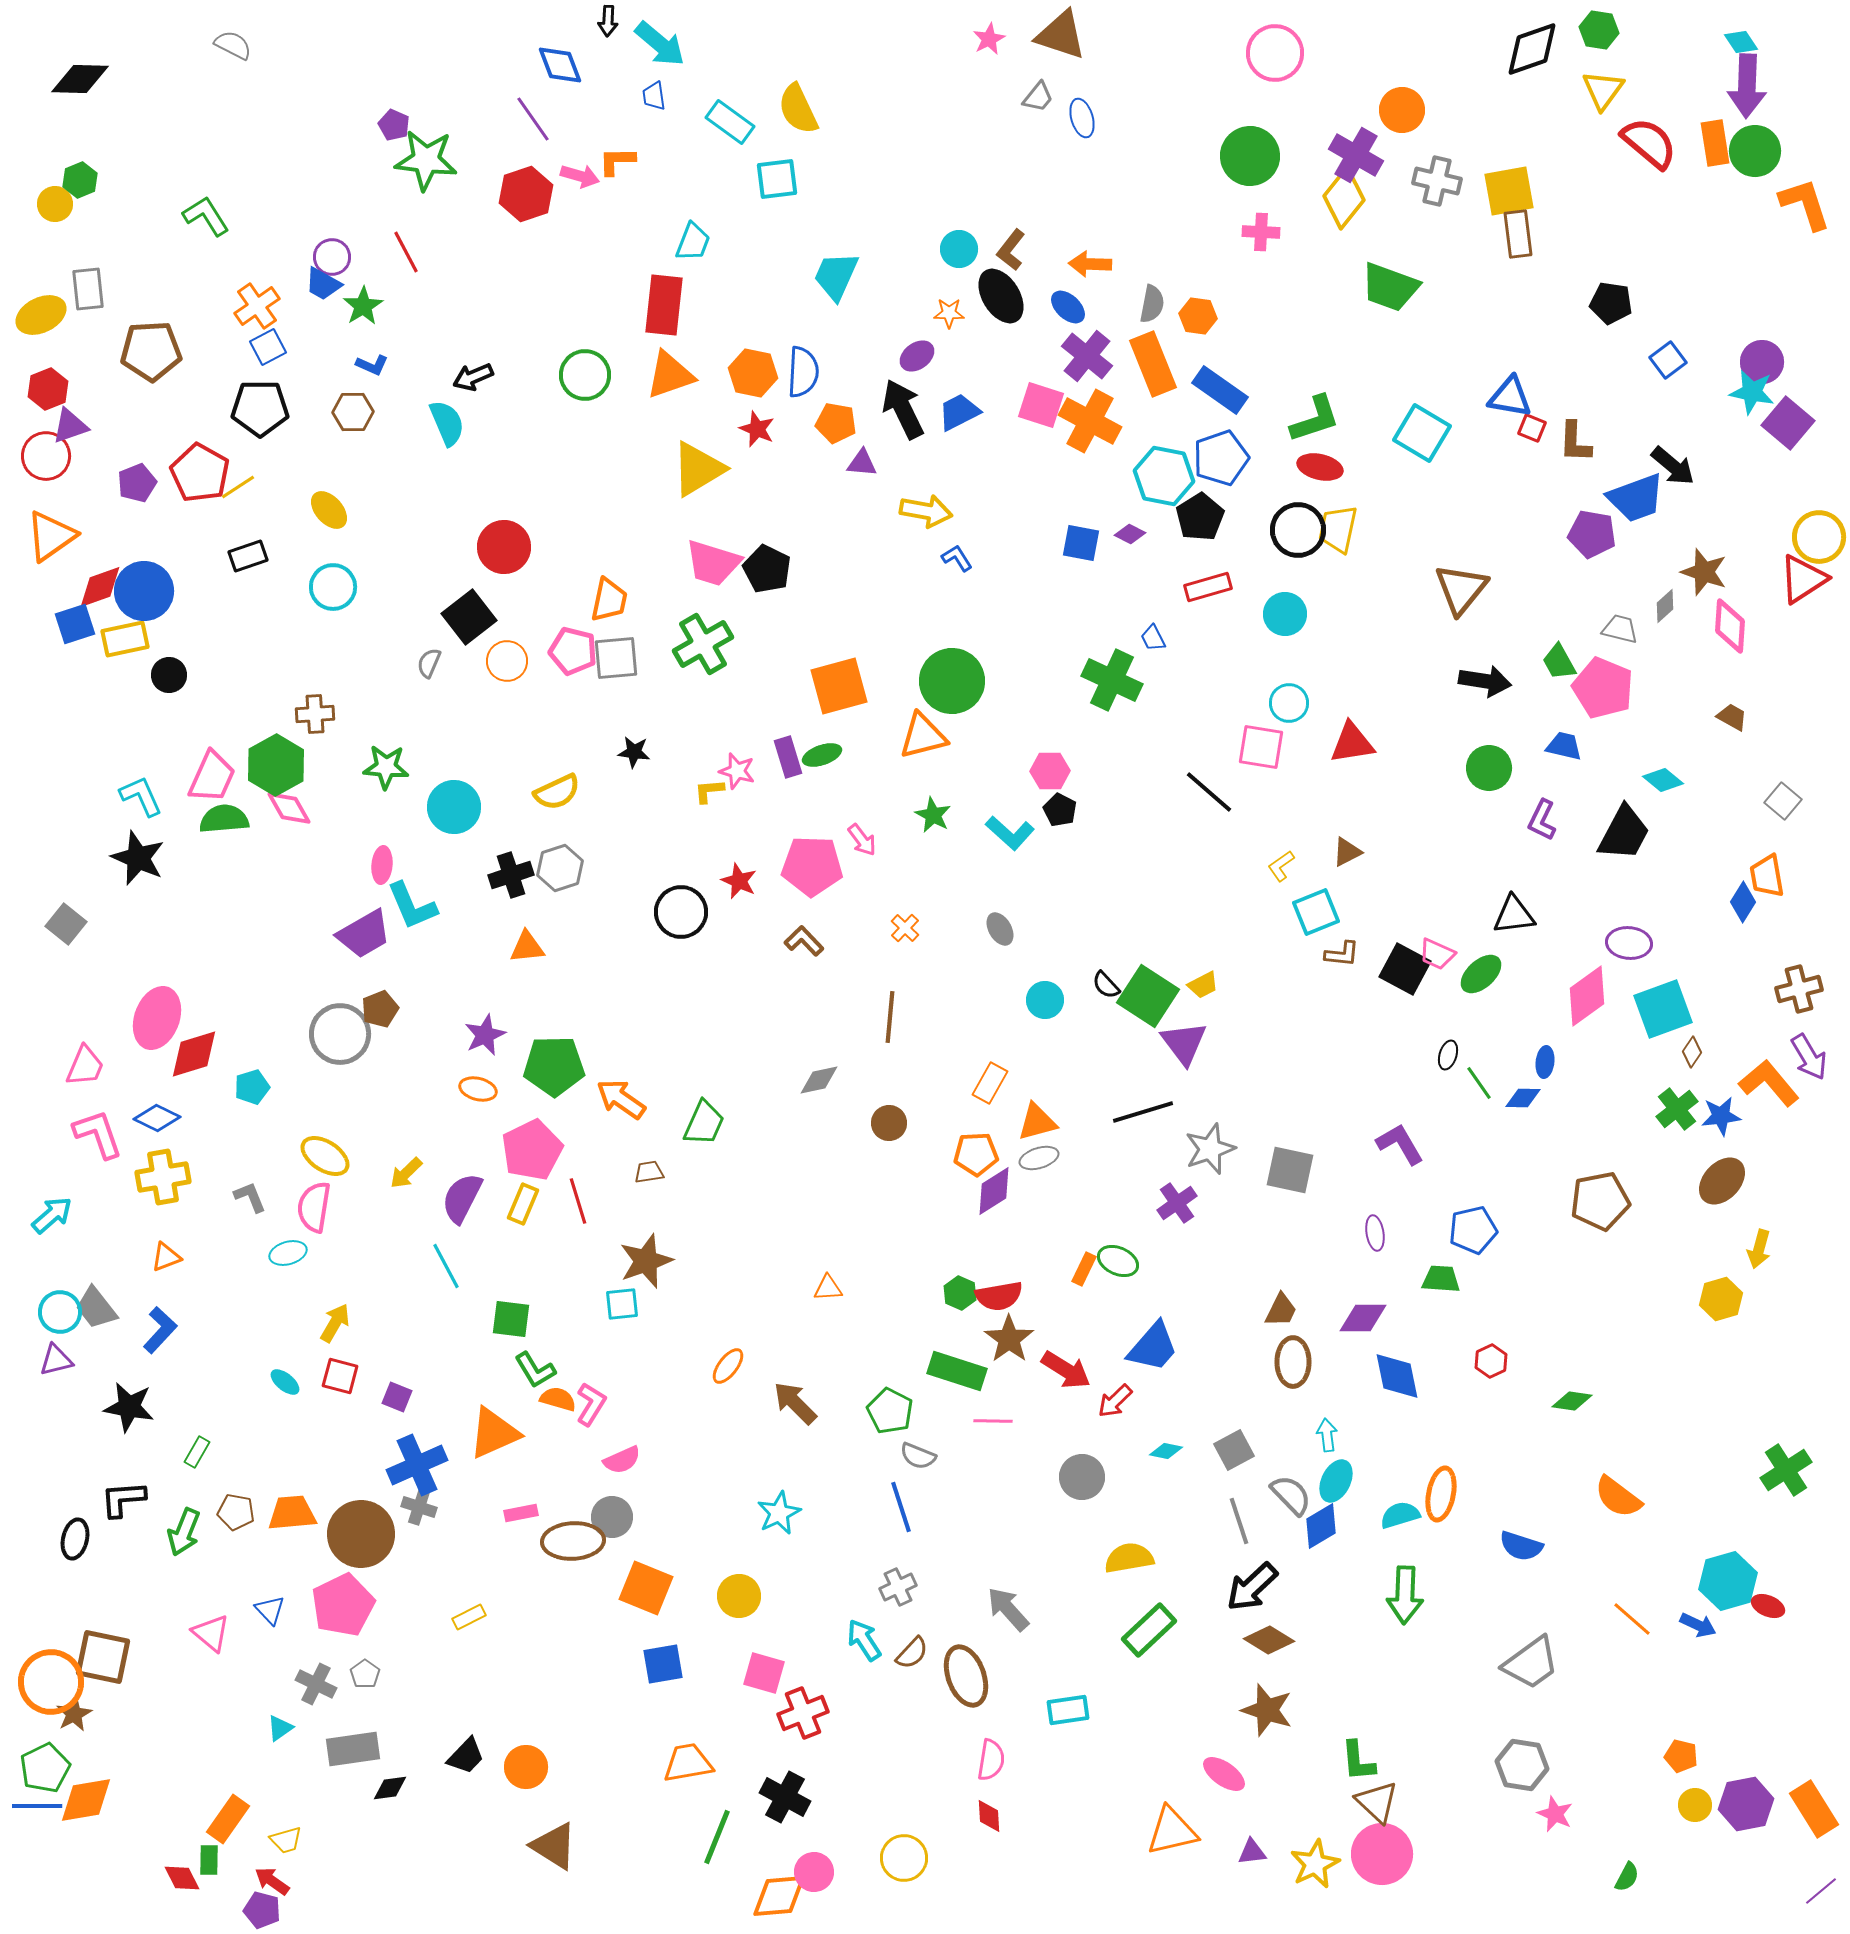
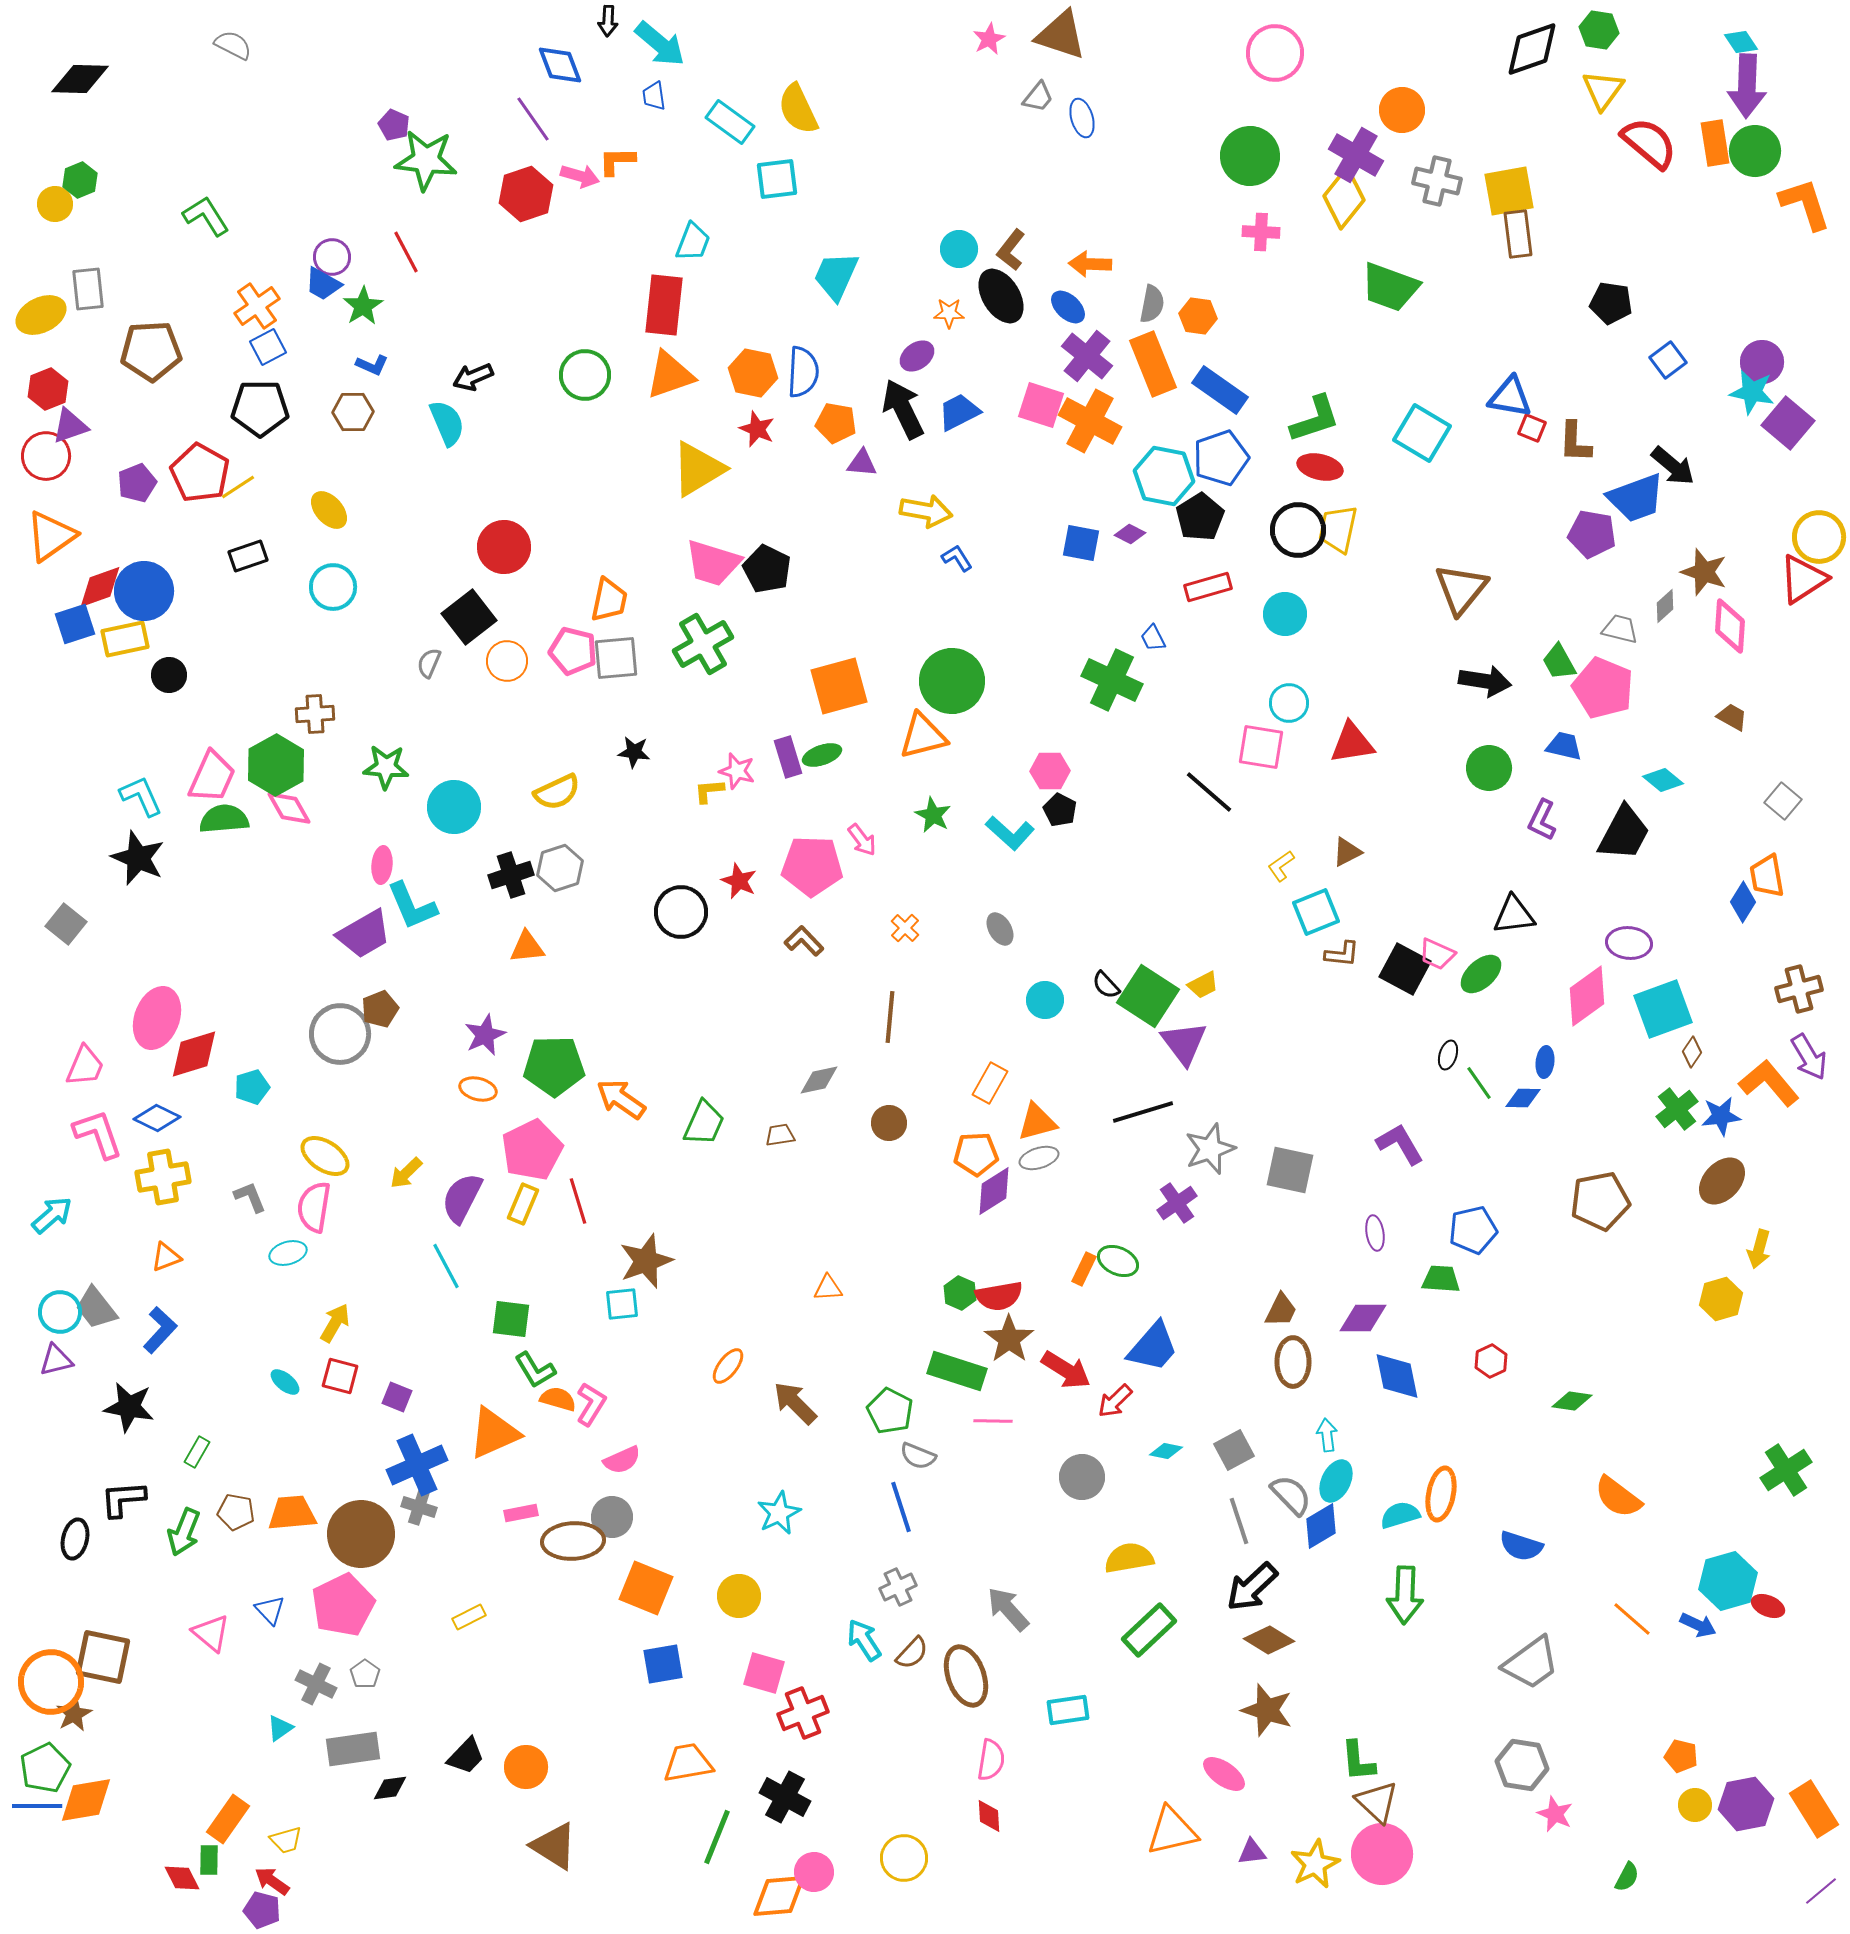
brown trapezoid at (649, 1172): moved 131 px right, 37 px up
